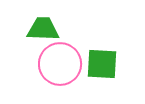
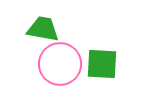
green trapezoid: rotated 8 degrees clockwise
